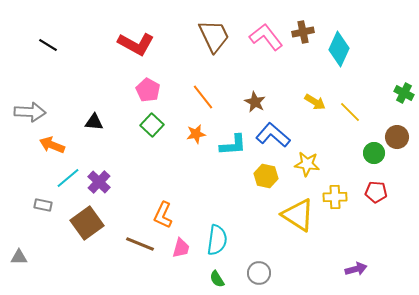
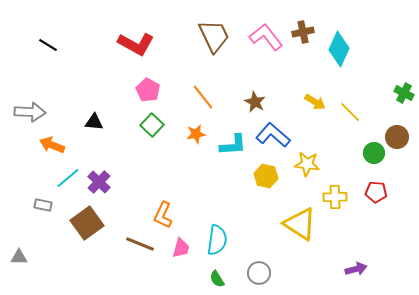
yellow triangle: moved 2 px right, 9 px down
